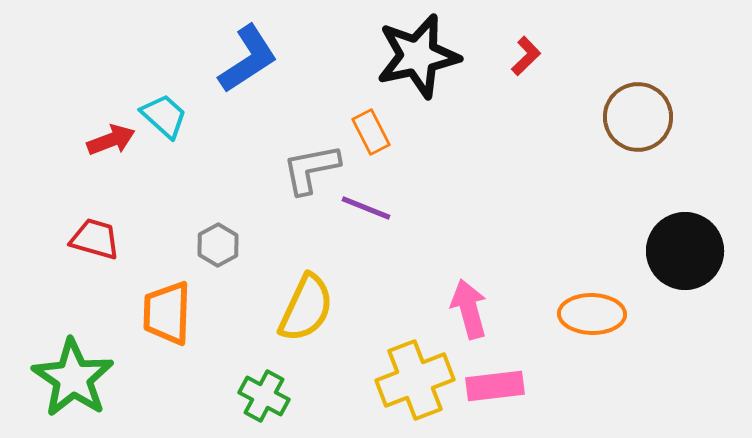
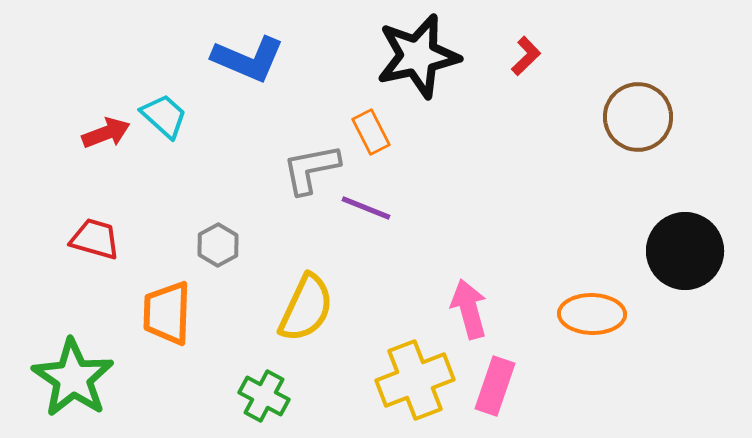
blue L-shape: rotated 56 degrees clockwise
red arrow: moved 5 px left, 7 px up
pink rectangle: rotated 64 degrees counterclockwise
